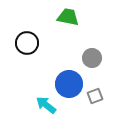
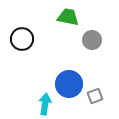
black circle: moved 5 px left, 4 px up
gray circle: moved 18 px up
cyan arrow: moved 1 px left, 1 px up; rotated 60 degrees clockwise
